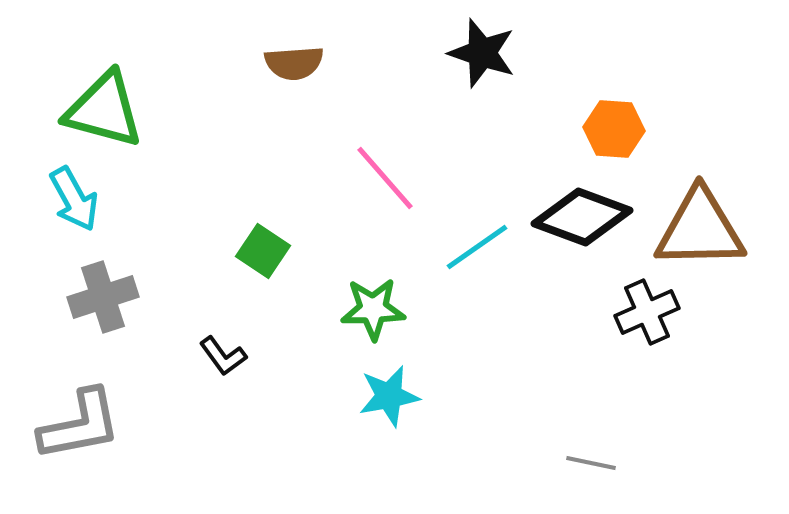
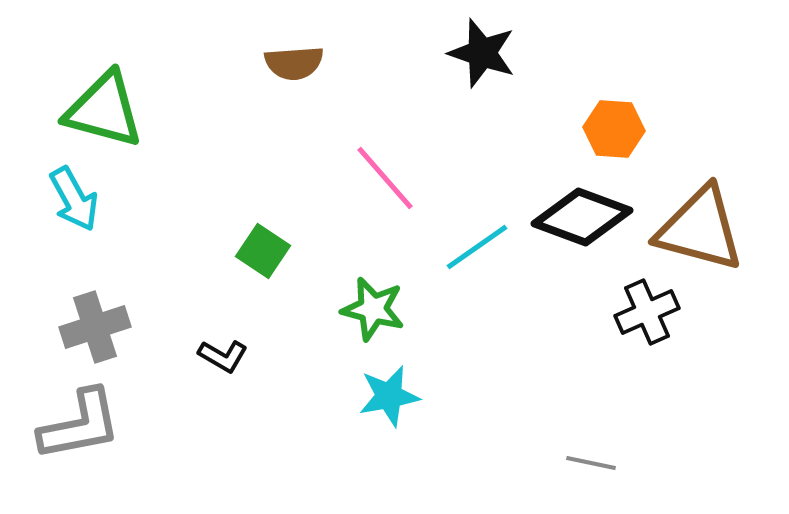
brown triangle: rotated 16 degrees clockwise
gray cross: moved 8 px left, 30 px down
green star: rotated 16 degrees clockwise
black L-shape: rotated 24 degrees counterclockwise
